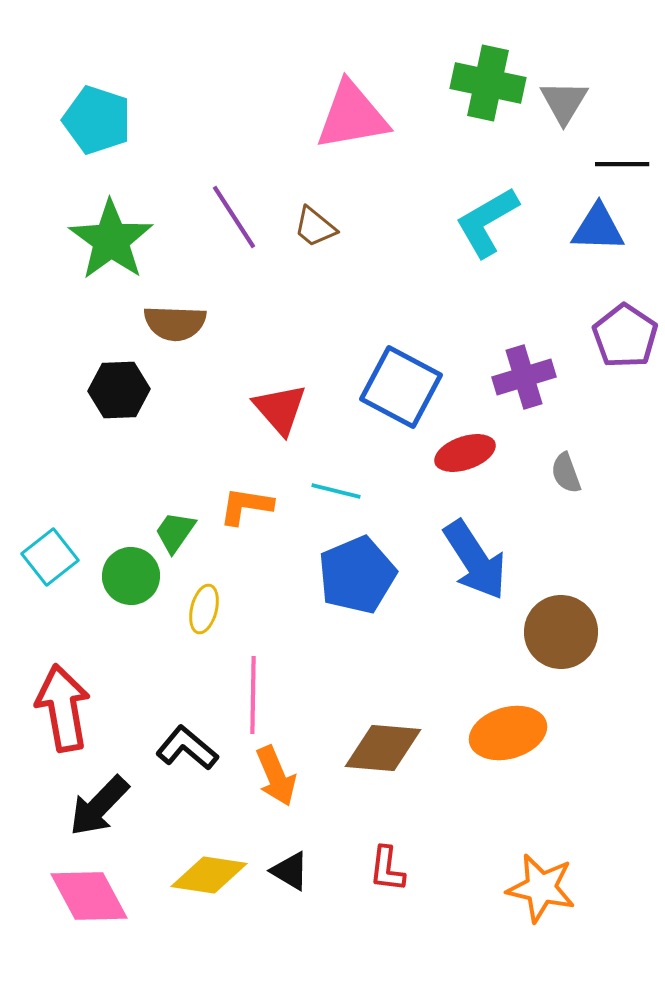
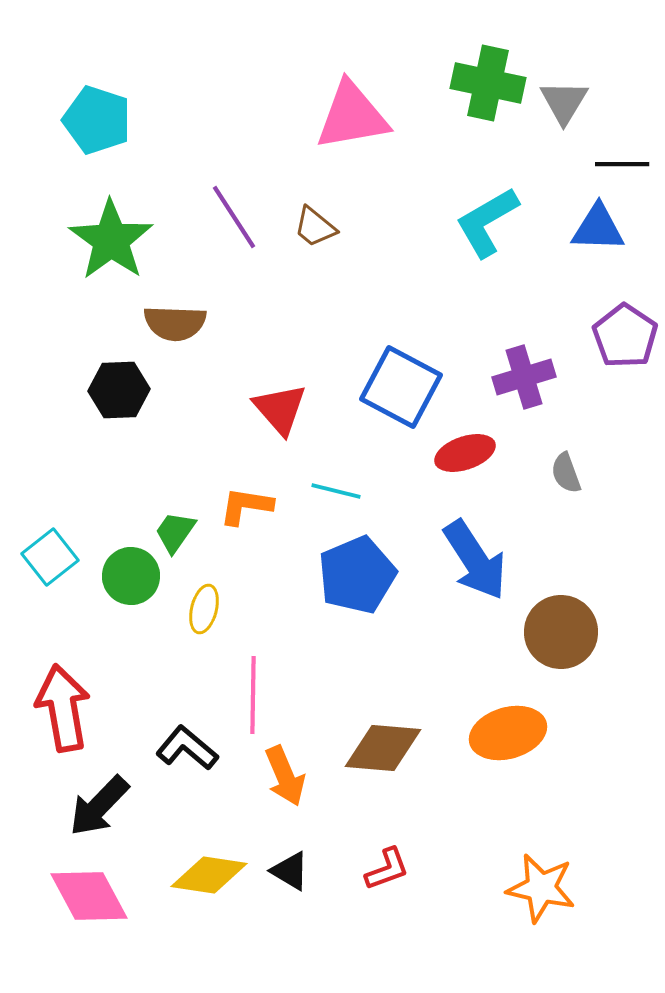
orange arrow: moved 9 px right
red L-shape: rotated 117 degrees counterclockwise
